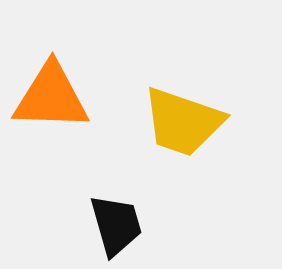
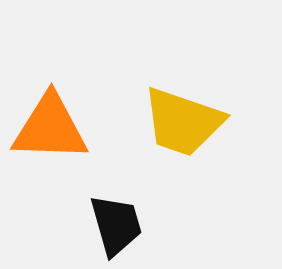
orange triangle: moved 1 px left, 31 px down
